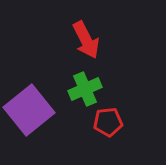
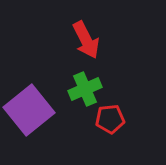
red pentagon: moved 2 px right, 3 px up
